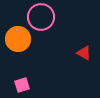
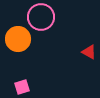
red triangle: moved 5 px right, 1 px up
pink square: moved 2 px down
